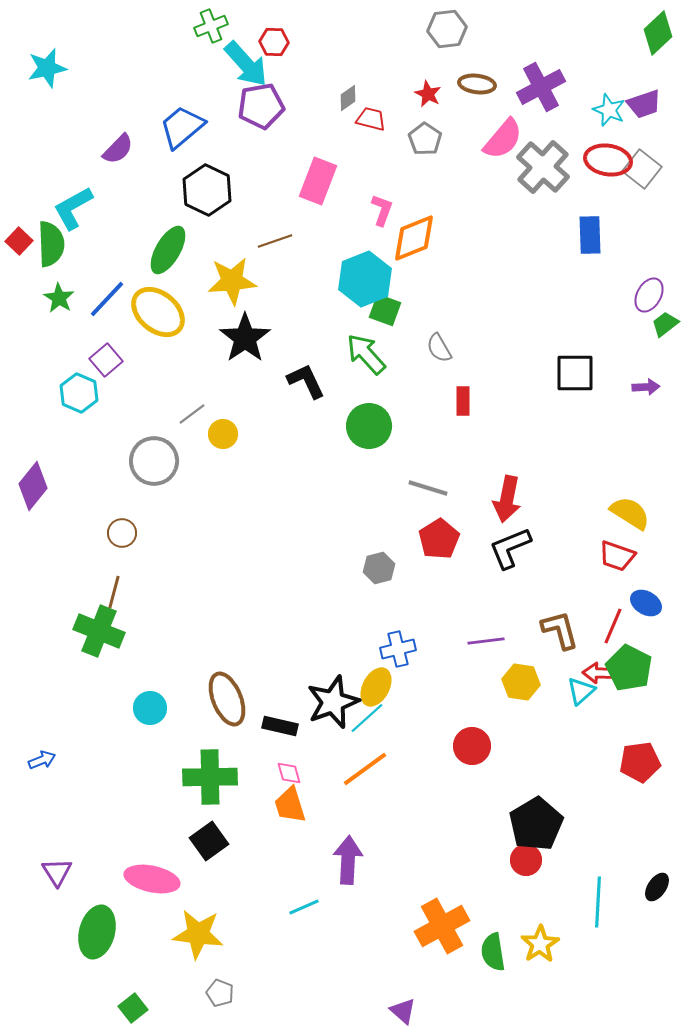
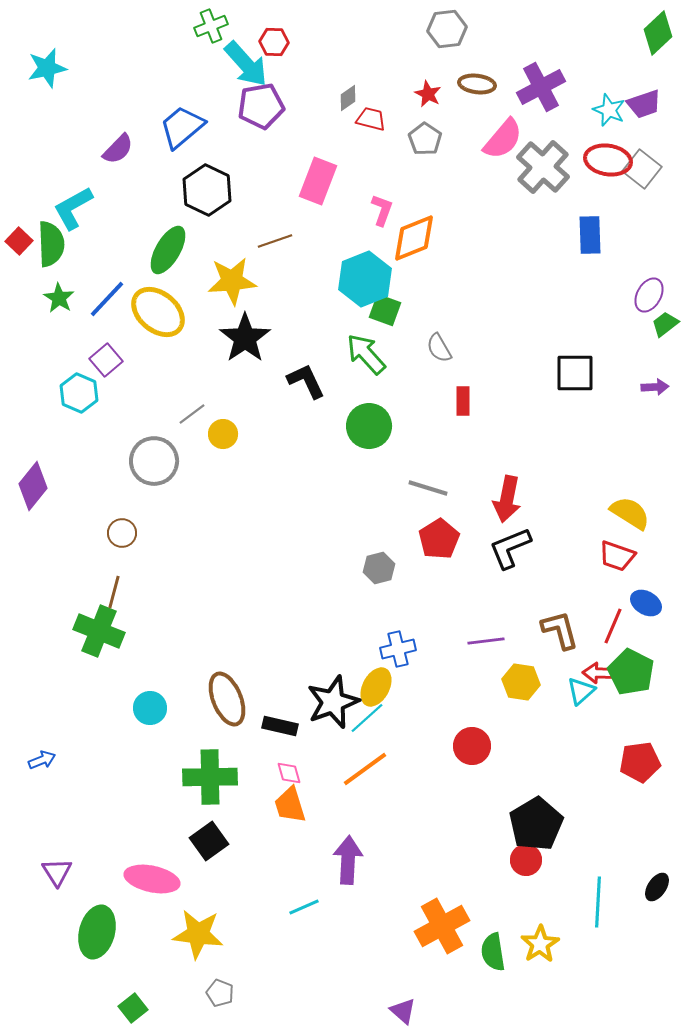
purple arrow at (646, 387): moved 9 px right
green pentagon at (629, 668): moved 2 px right, 4 px down
